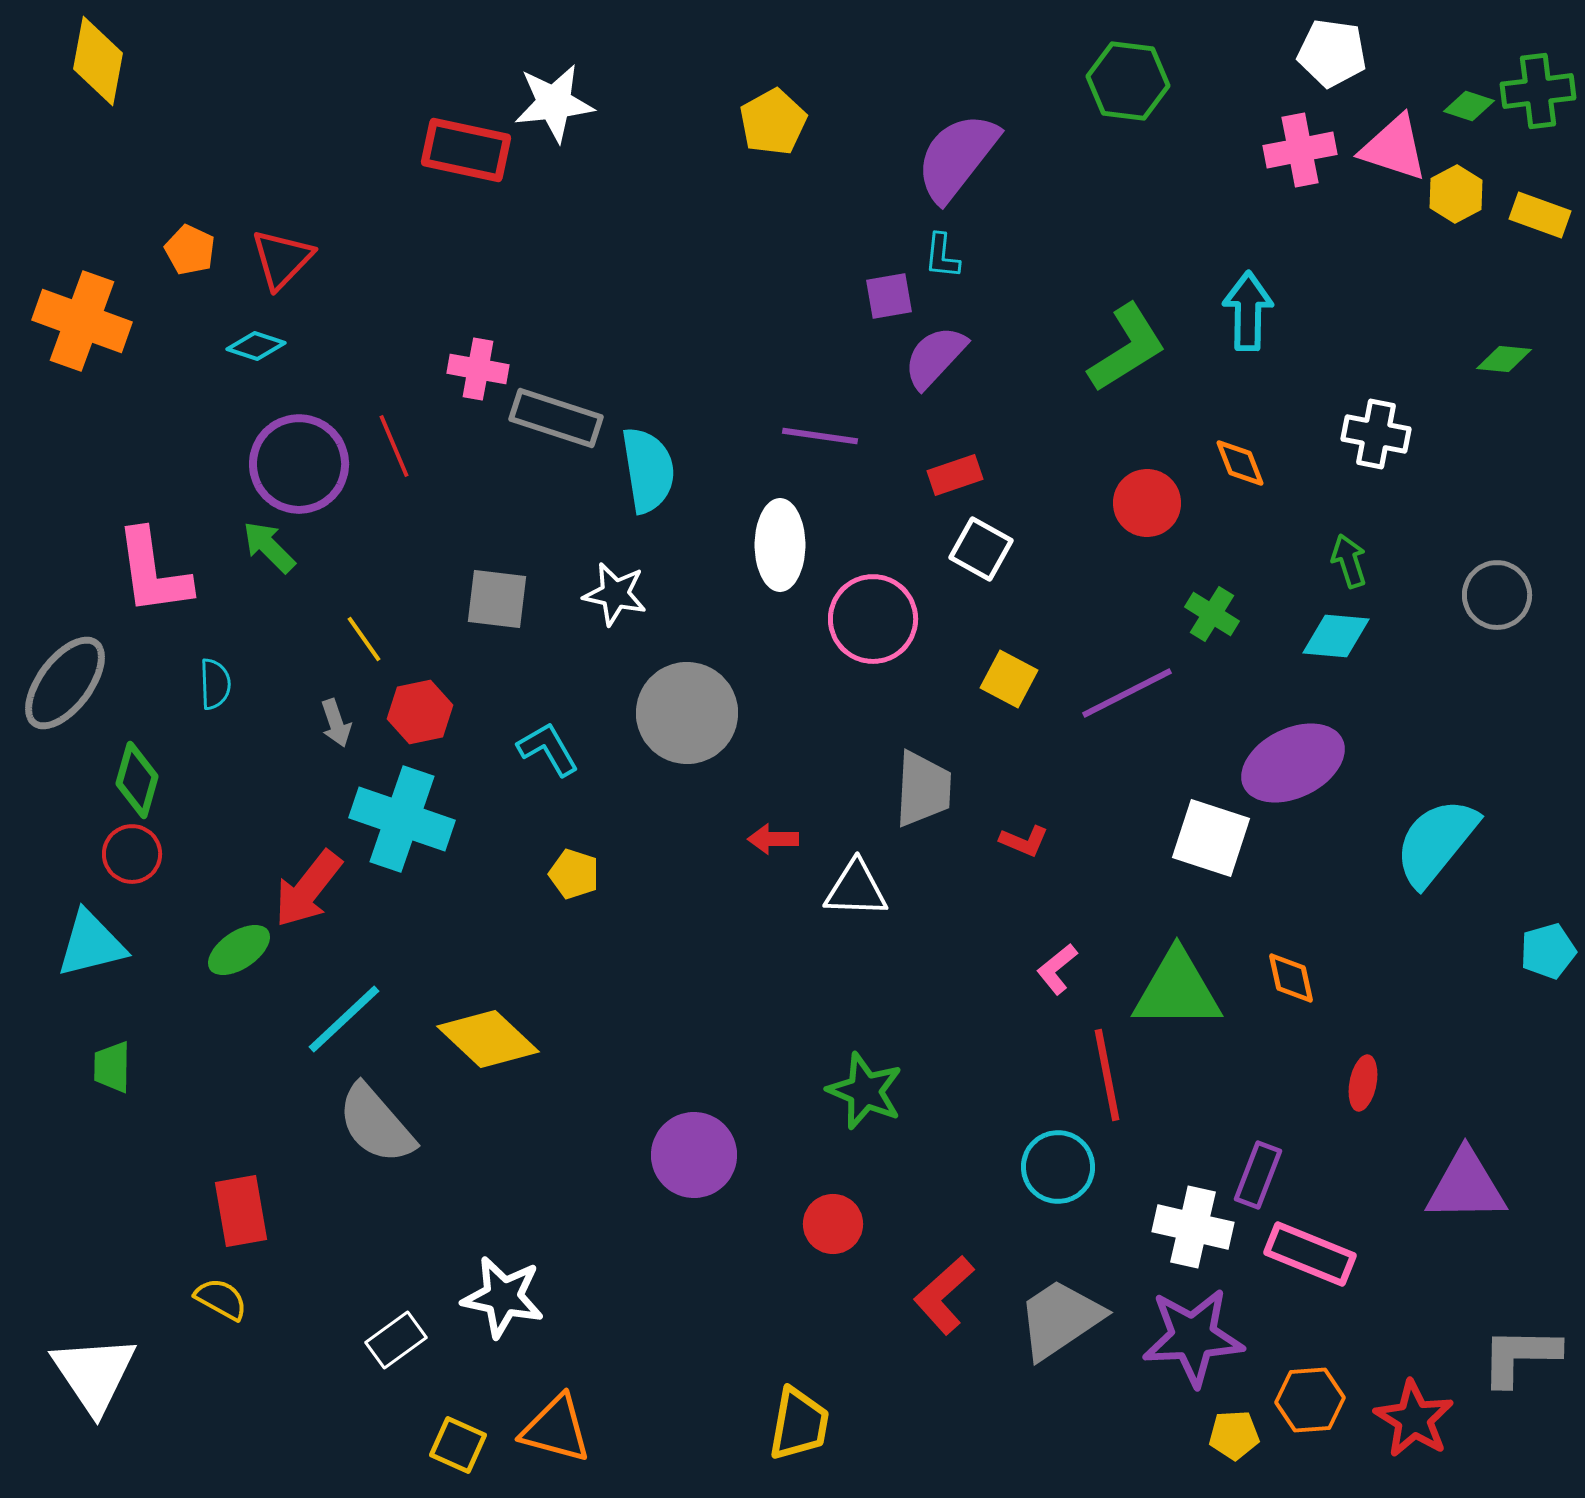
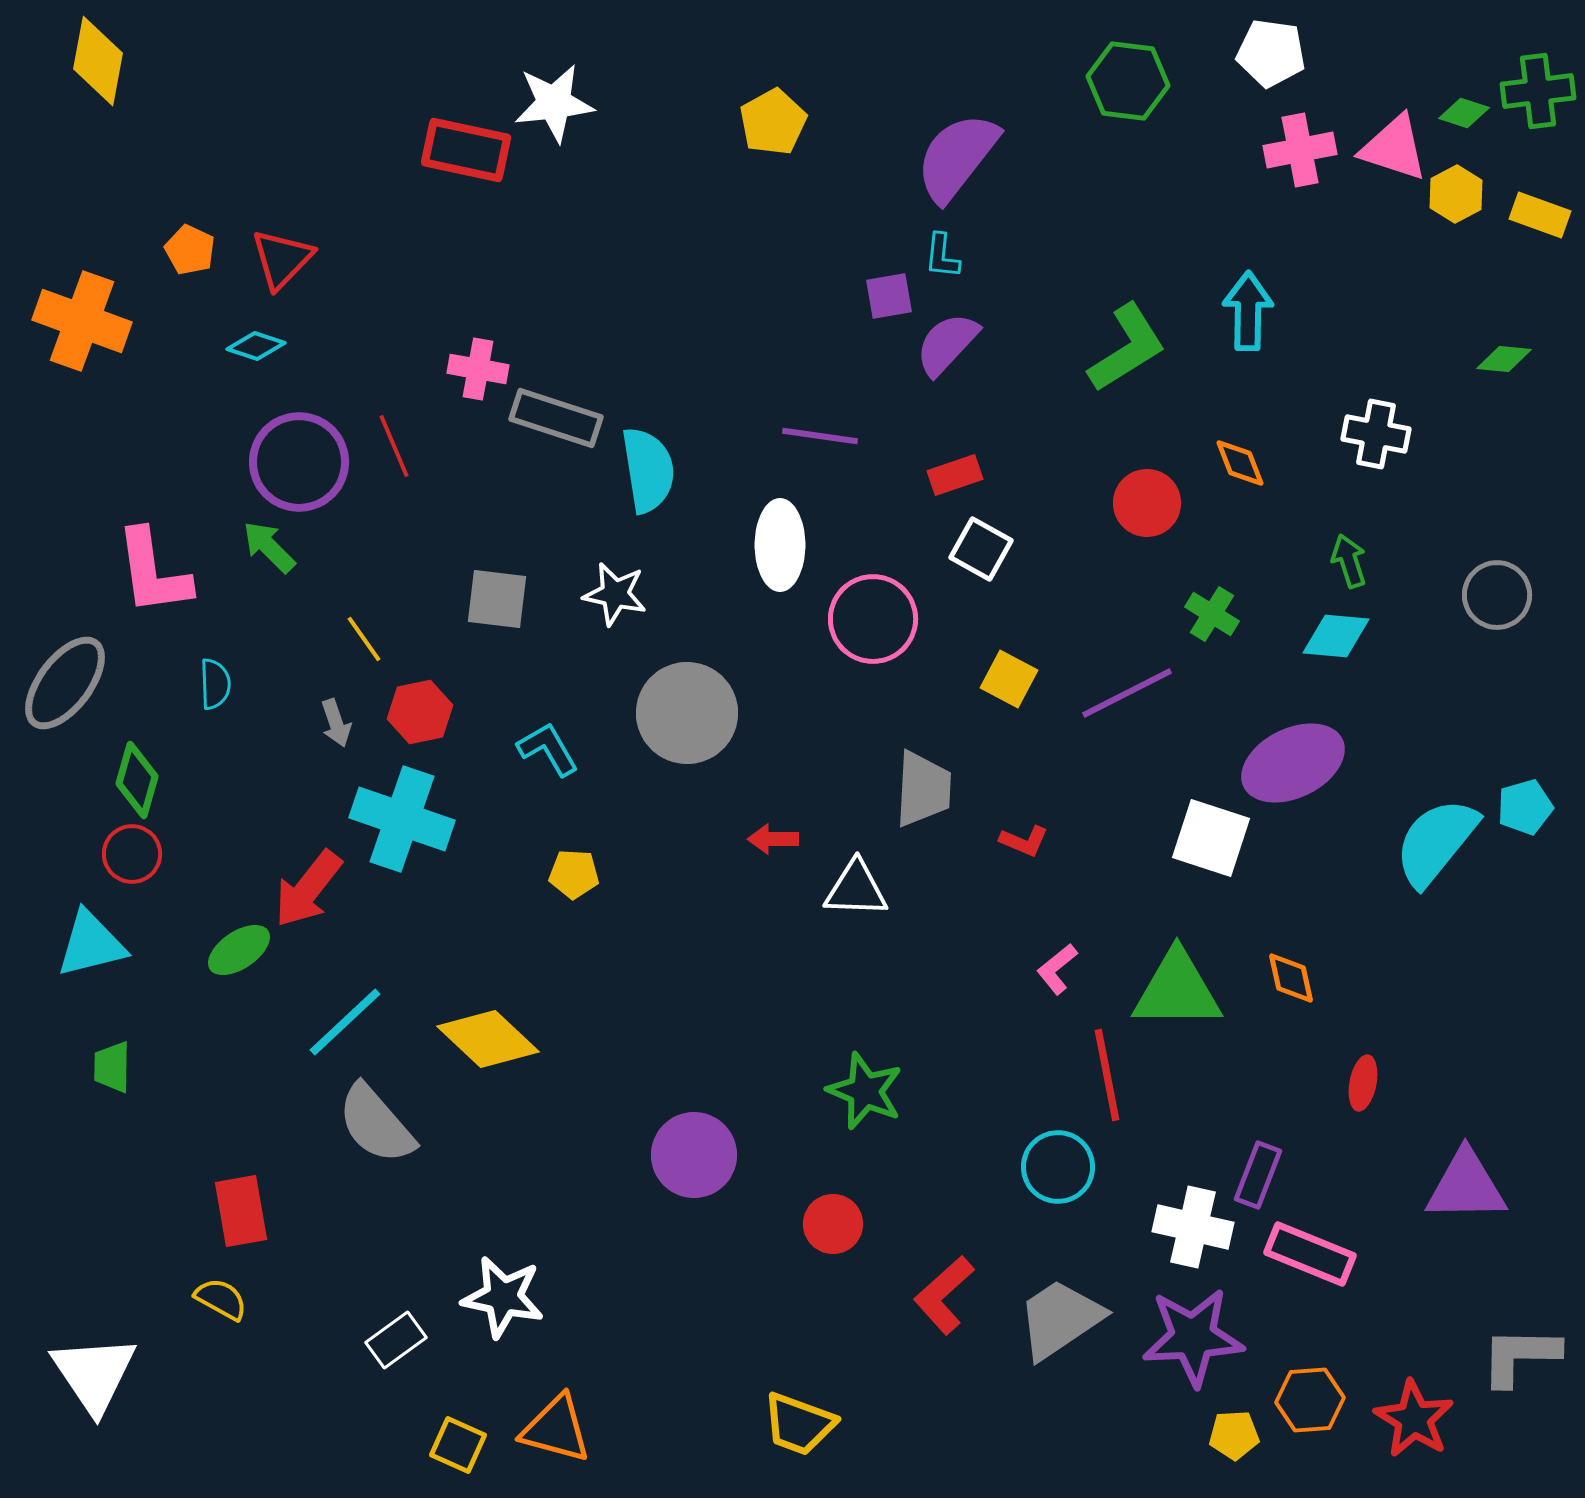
white pentagon at (1332, 53): moved 61 px left
green diamond at (1469, 106): moved 5 px left, 7 px down
purple semicircle at (935, 357): moved 12 px right, 13 px up
purple circle at (299, 464): moved 2 px up
yellow pentagon at (574, 874): rotated 15 degrees counterclockwise
cyan pentagon at (1548, 951): moved 23 px left, 144 px up
cyan line at (344, 1019): moved 1 px right, 3 px down
yellow trapezoid at (799, 1424): rotated 100 degrees clockwise
